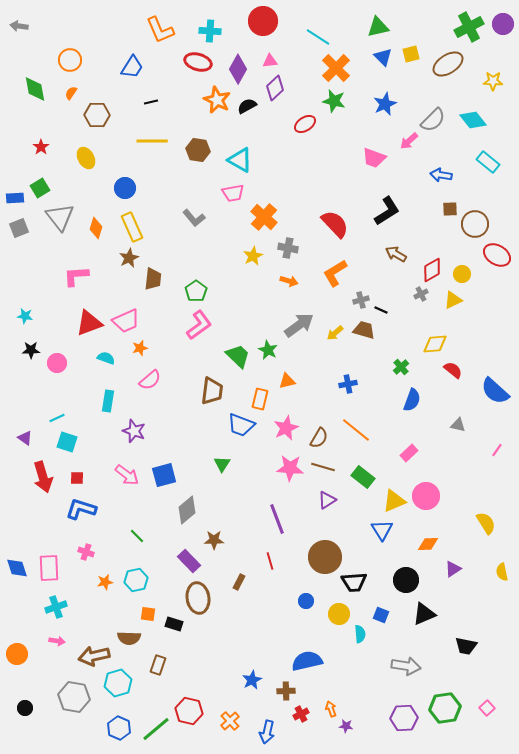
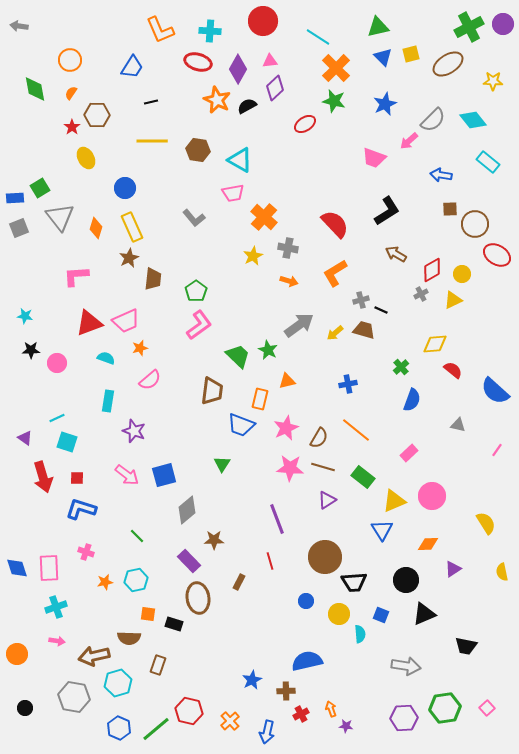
red star at (41, 147): moved 31 px right, 20 px up
pink circle at (426, 496): moved 6 px right
